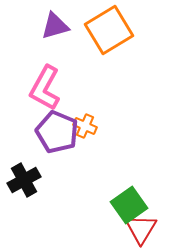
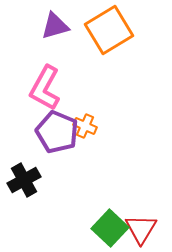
green square: moved 19 px left, 23 px down; rotated 12 degrees counterclockwise
